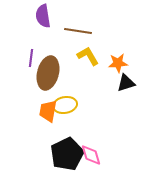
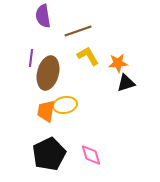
brown line: rotated 28 degrees counterclockwise
orange trapezoid: moved 2 px left
black pentagon: moved 18 px left
